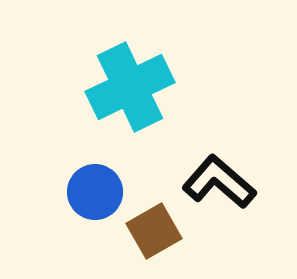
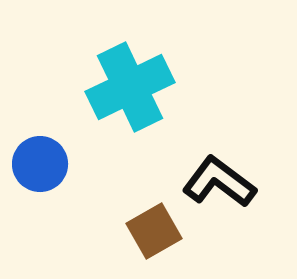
black L-shape: rotated 4 degrees counterclockwise
blue circle: moved 55 px left, 28 px up
